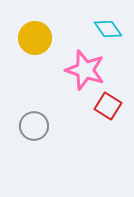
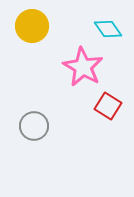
yellow circle: moved 3 px left, 12 px up
pink star: moved 2 px left, 3 px up; rotated 12 degrees clockwise
